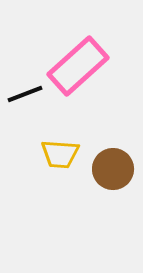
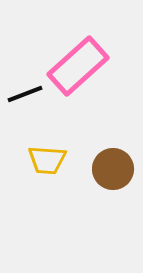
yellow trapezoid: moved 13 px left, 6 px down
